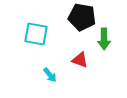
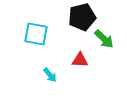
black pentagon: rotated 24 degrees counterclockwise
green arrow: rotated 45 degrees counterclockwise
red triangle: rotated 18 degrees counterclockwise
